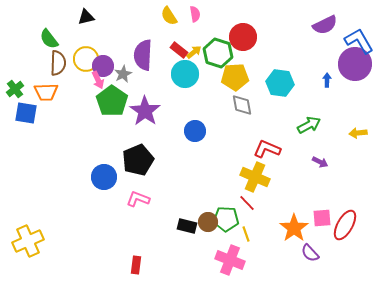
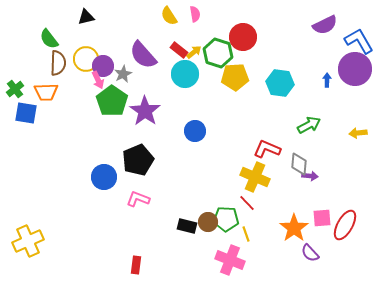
purple semicircle at (143, 55): rotated 44 degrees counterclockwise
purple circle at (355, 64): moved 5 px down
gray diamond at (242, 105): moved 57 px right, 59 px down; rotated 15 degrees clockwise
purple arrow at (320, 162): moved 10 px left, 14 px down; rotated 21 degrees counterclockwise
